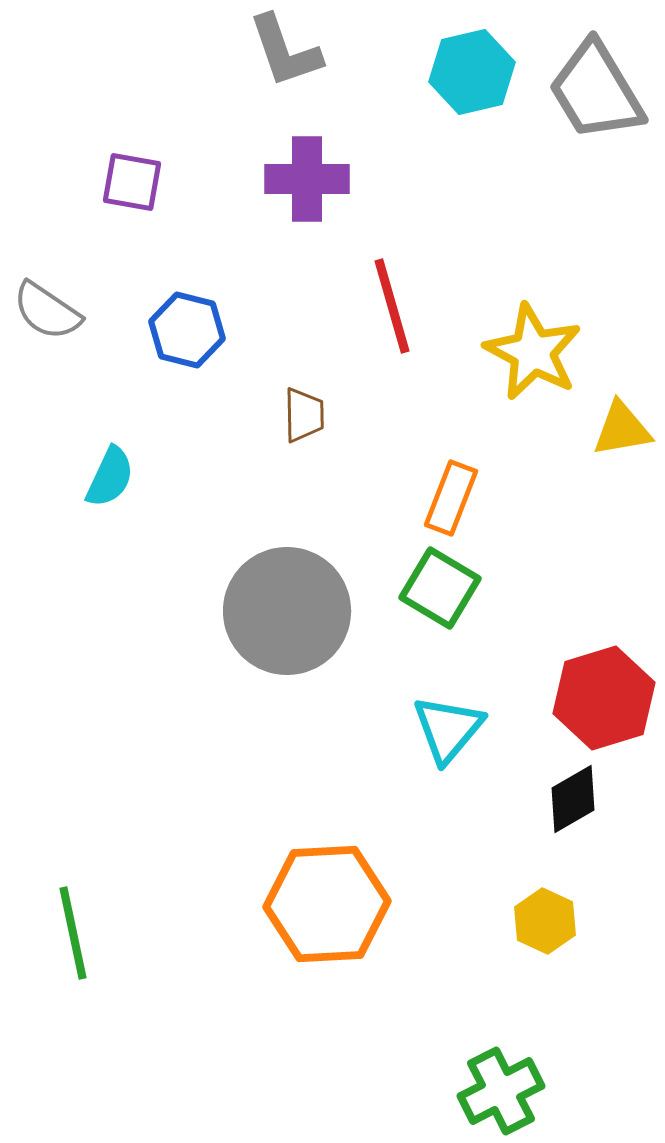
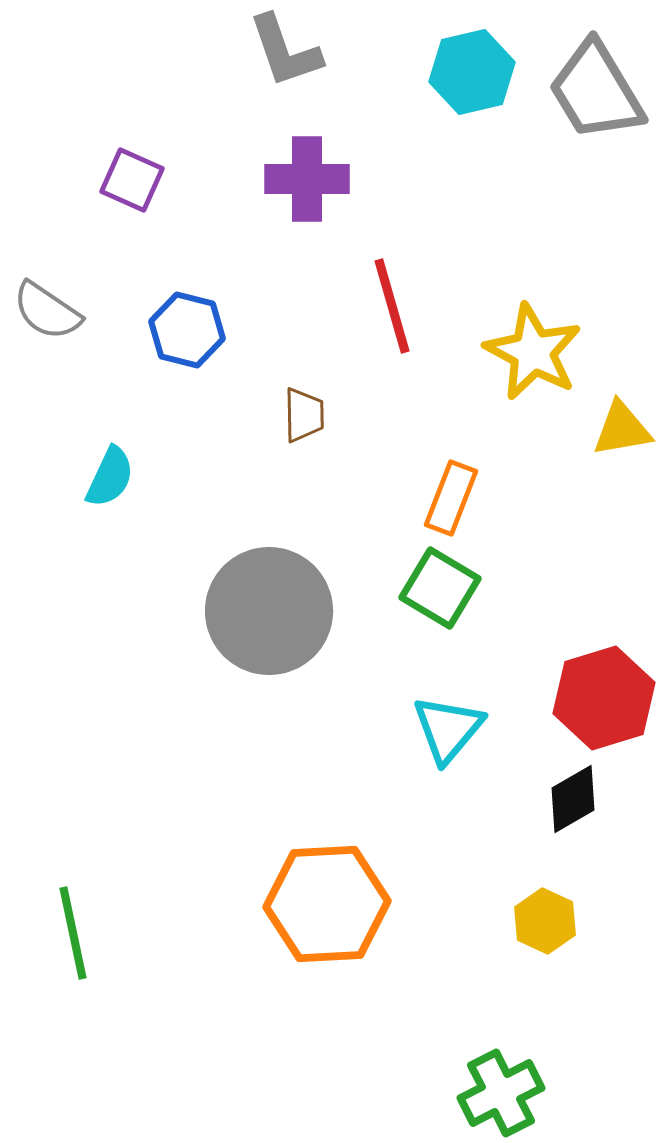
purple square: moved 2 px up; rotated 14 degrees clockwise
gray circle: moved 18 px left
green cross: moved 2 px down
